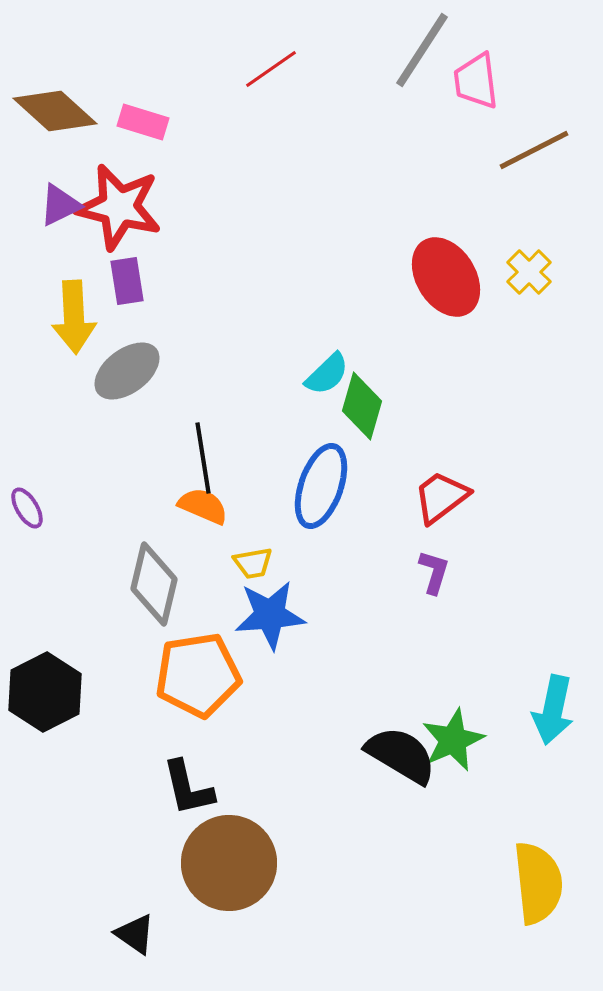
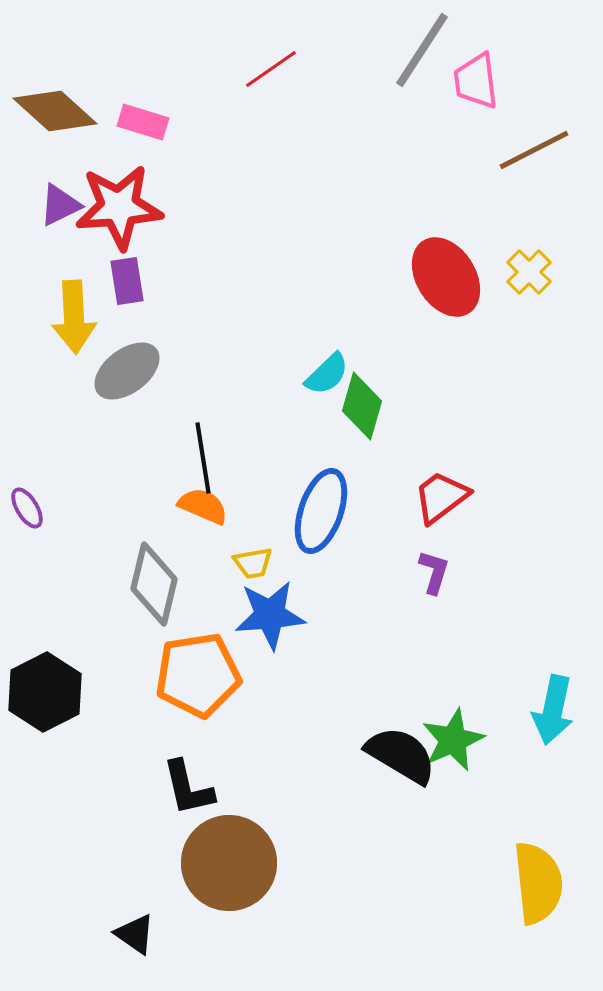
red star: rotated 18 degrees counterclockwise
blue ellipse: moved 25 px down
